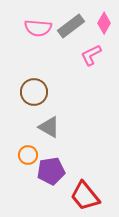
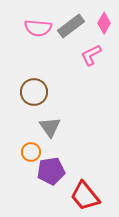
gray triangle: moved 1 px right; rotated 25 degrees clockwise
orange circle: moved 3 px right, 3 px up
